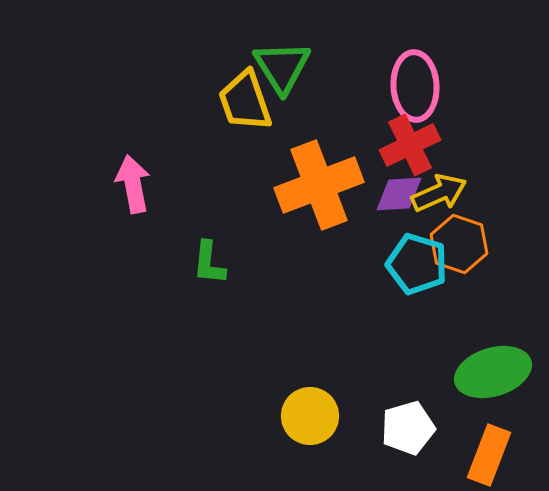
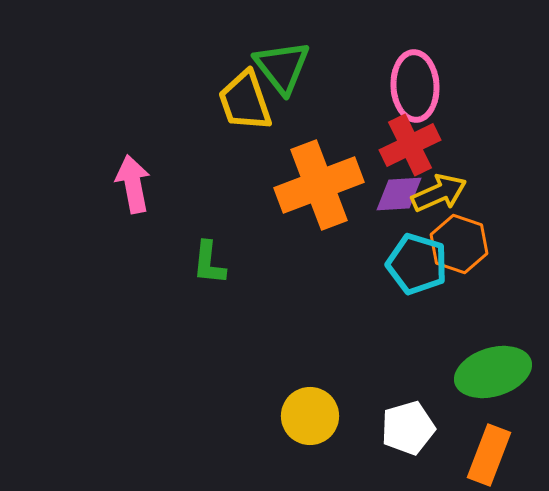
green triangle: rotated 6 degrees counterclockwise
